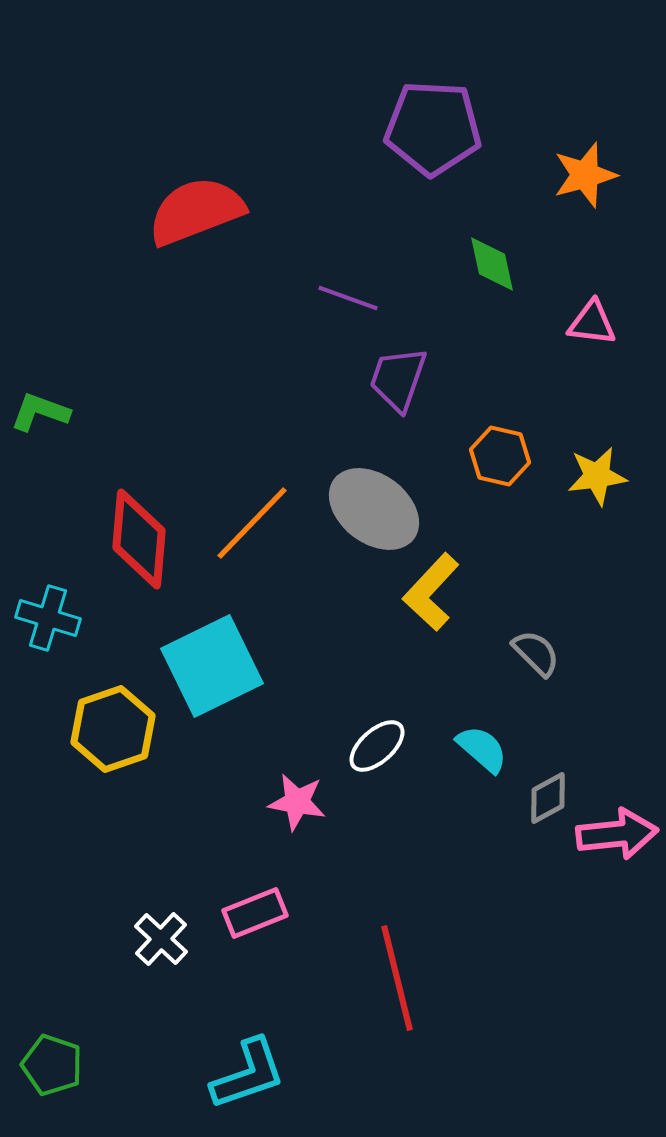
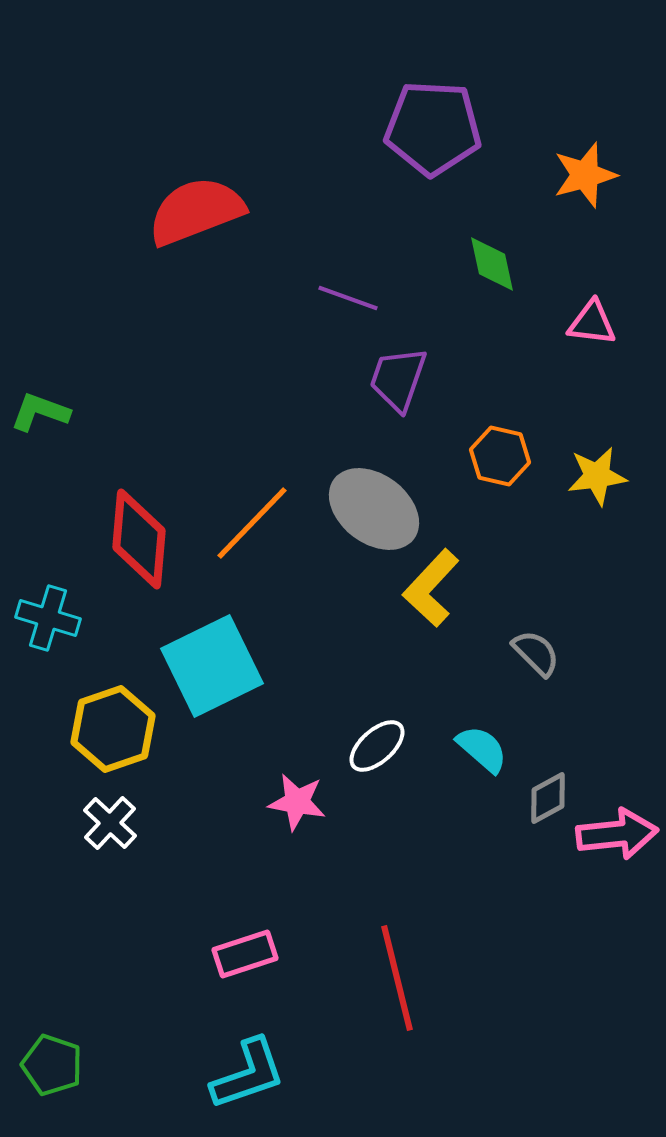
yellow L-shape: moved 4 px up
pink rectangle: moved 10 px left, 41 px down; rotated 4 degrees clockwise
white cross: moved 51 px left, 116 px up
